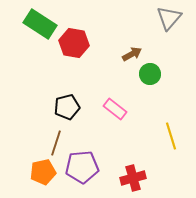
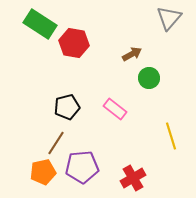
green circle: moved 1 px left, 4 px down
brown line: rotated 15 degrees clockwise
red cross: rotated 15 degrees counterclockwise
